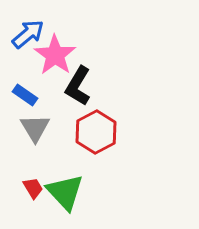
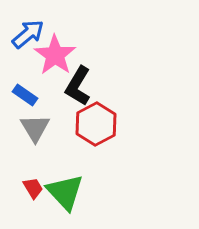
red hexagon: moved 8 px up
